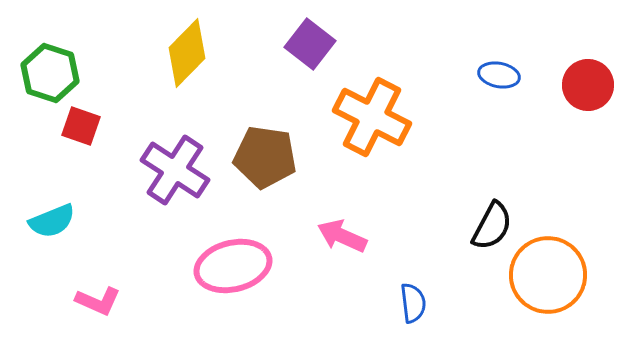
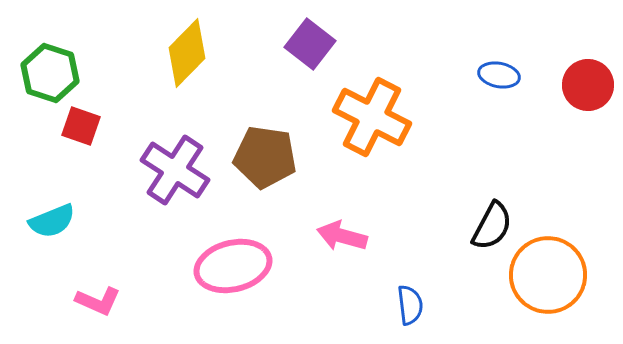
pink arrow: rotated 9 degrees counterclockwise
blue semicircle: moved 3 px left, 2 px down
